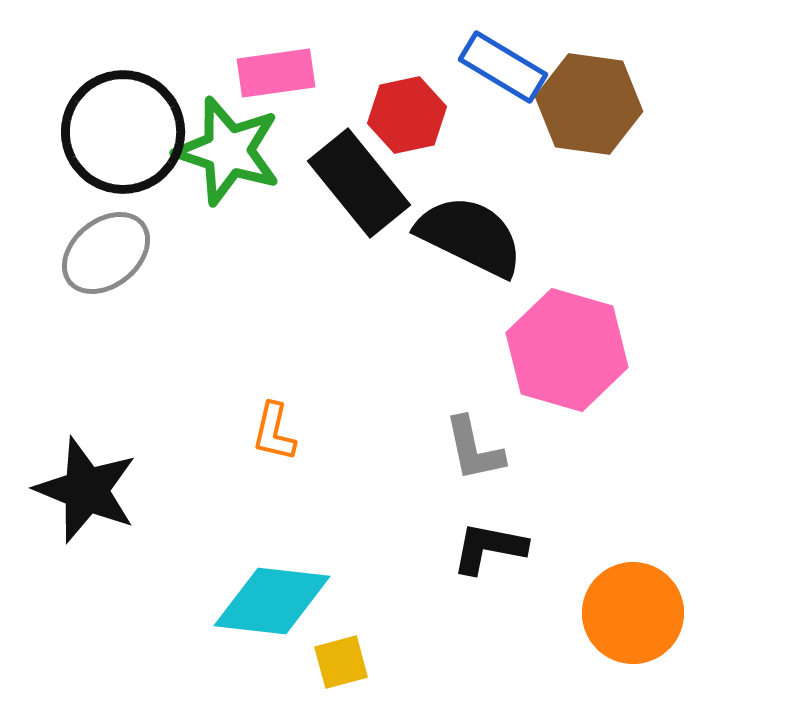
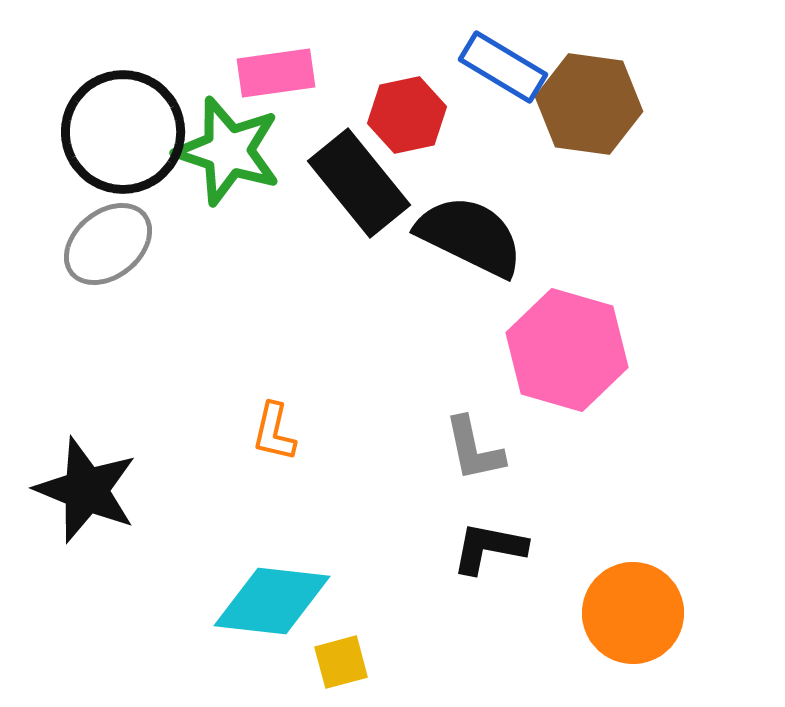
gray ellipse: moved 2 px right, 9 px up
